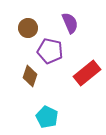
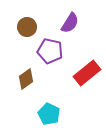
purple semicircle: rotated 55 degrees clockwise
brown circle: moved 1 px left, 1 px up
brown diamond: moved 4 px left, 3 px down; rotated 35 degrees clockwise
cyan pentagon: moved 2 px right, 3 px up
